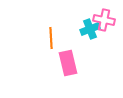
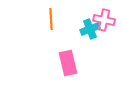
orange line: moved 19 px up
